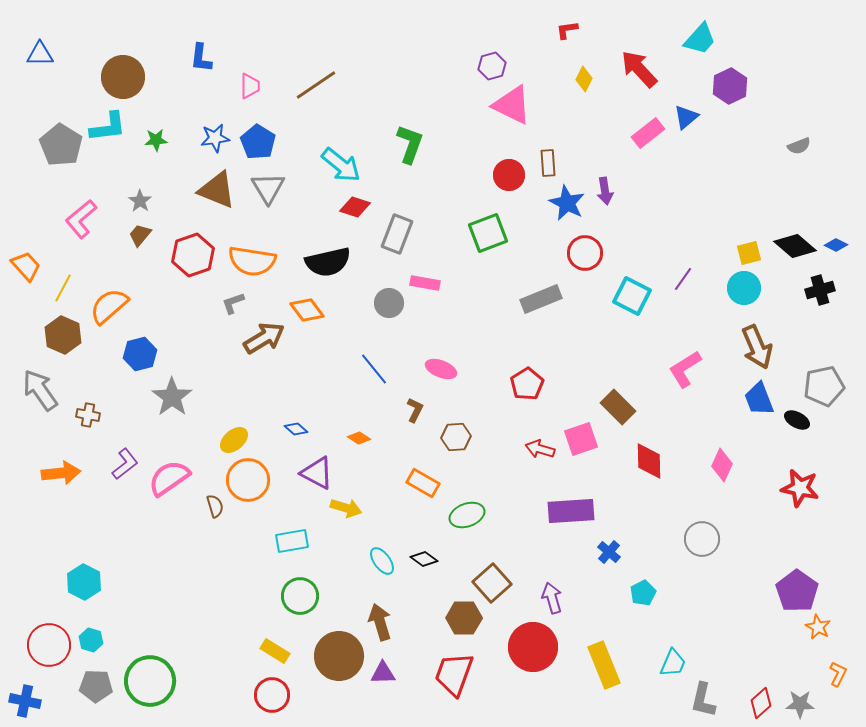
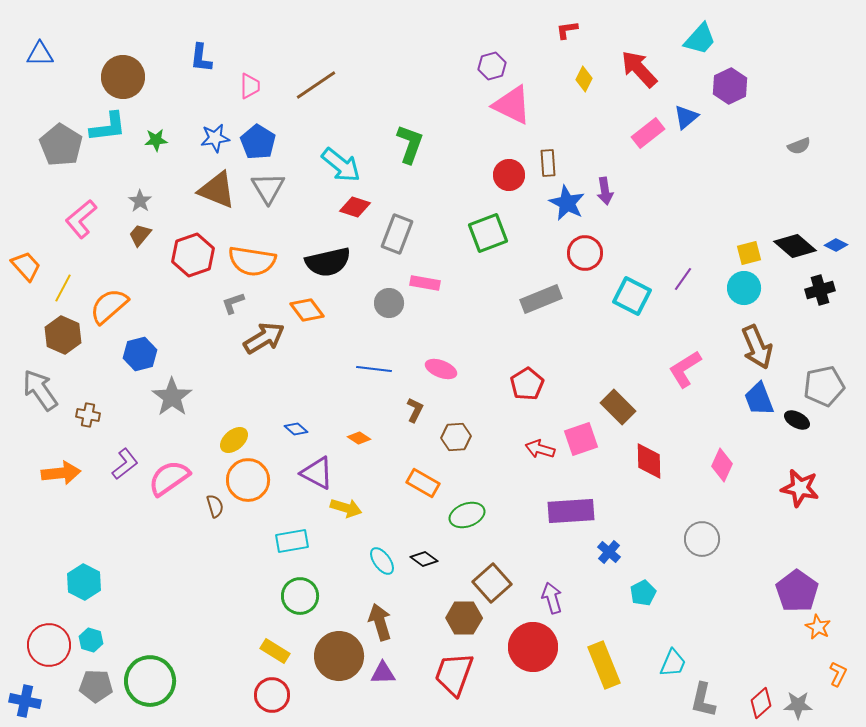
blue line at (374, 369): rotated 44 degrees counterclockwise
gray star at (800, 704): moved 2 px left, 1 px down
